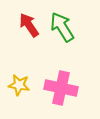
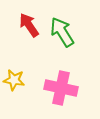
green arrow: moved 5 px down
yellow star: moved 5 px left, 5 px up
